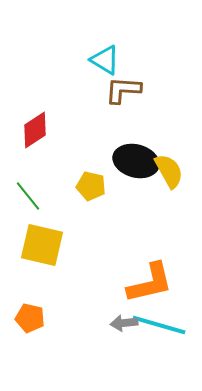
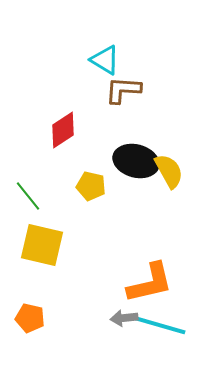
red diamond: moved 28 px right
gray arrow: moved 5 px up
